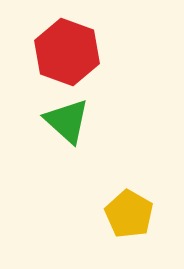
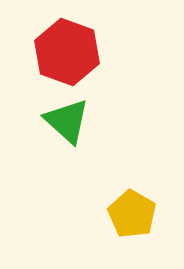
yellow pentagon: moved 3 px right
